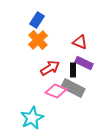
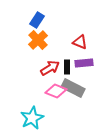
purple rectangle: rotated 30 degrees counterclockwise
black rectangle: moved 6 px left, 3 px up
